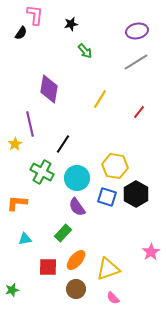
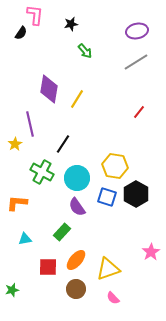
yellow line: moved 23 px left
green rectangle: moved 1 px left, 1 px up
